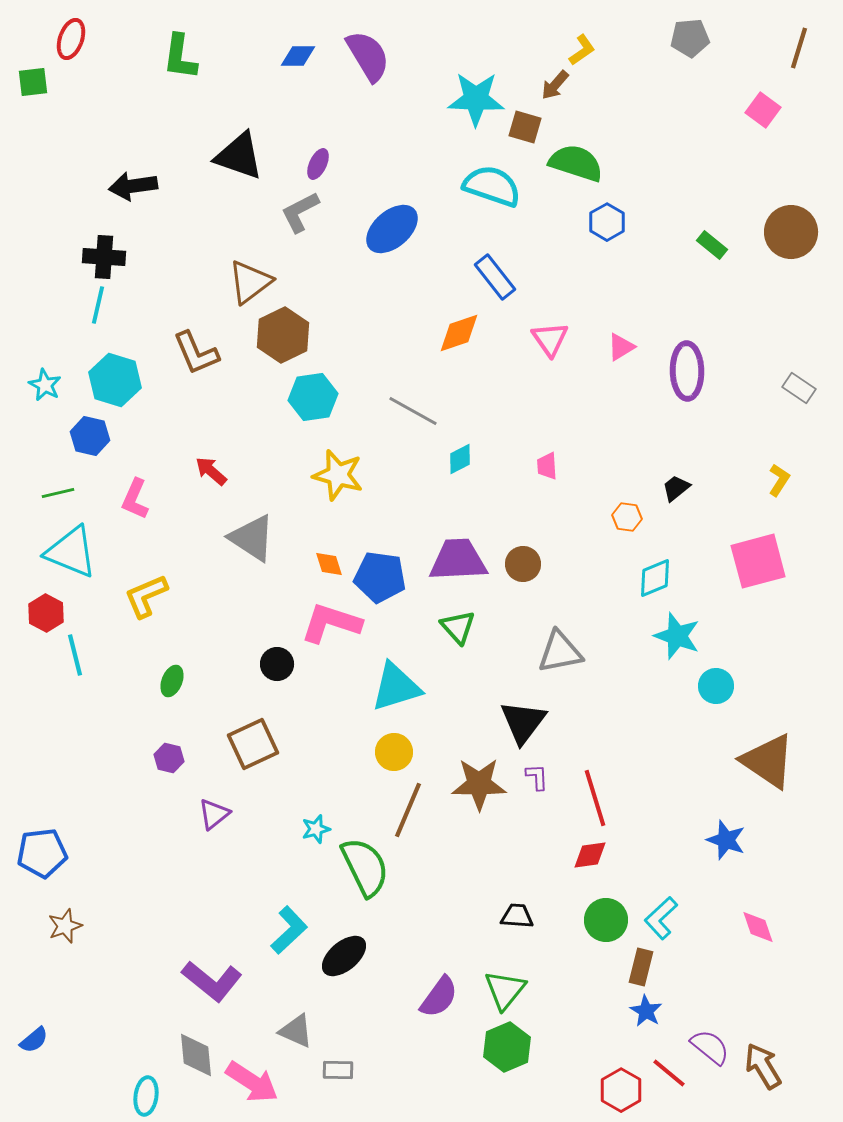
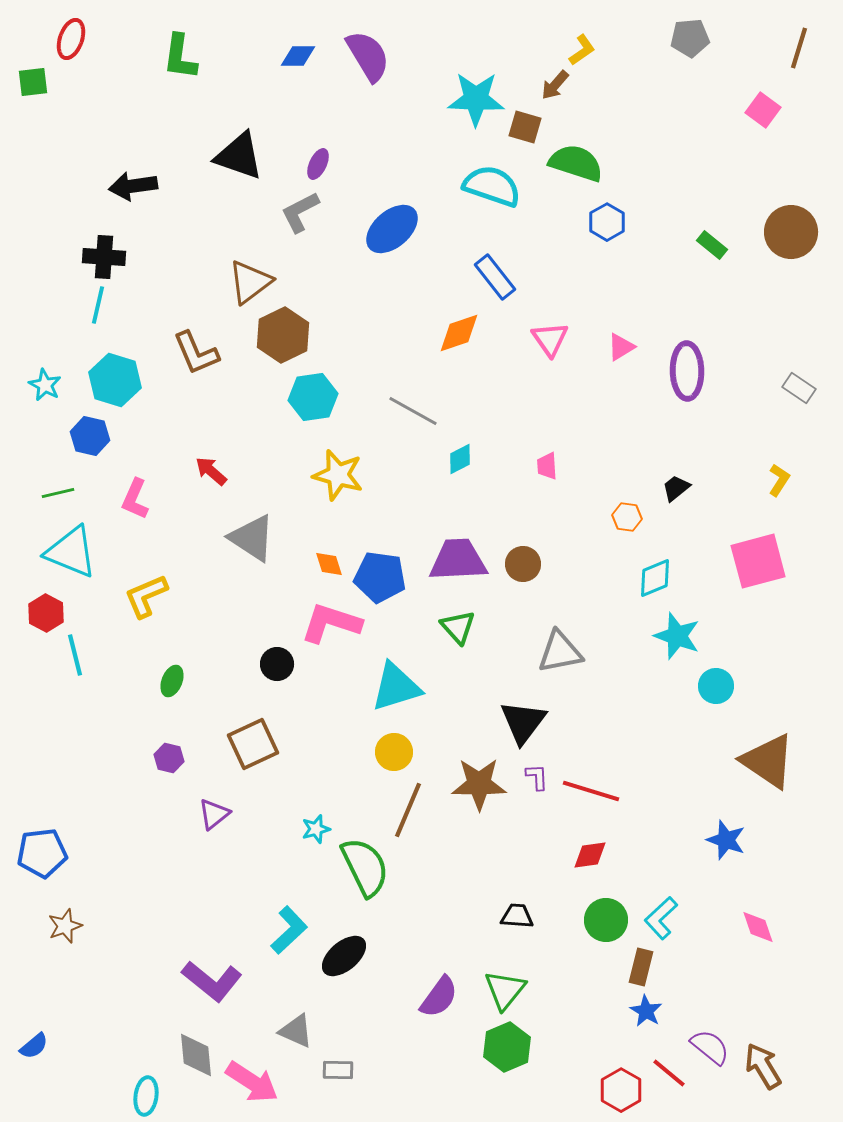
red line at (595, 798): moved 4 px left, 7 px up; rotated 56 degrees counterclockwise
blue semicircle at (34, 1040): moved 6 px down
